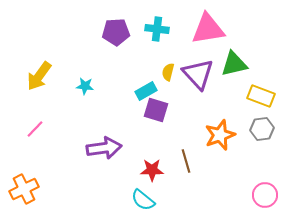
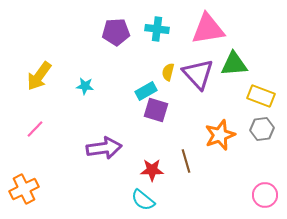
green triangle: rotated 8 degrees clockwise
